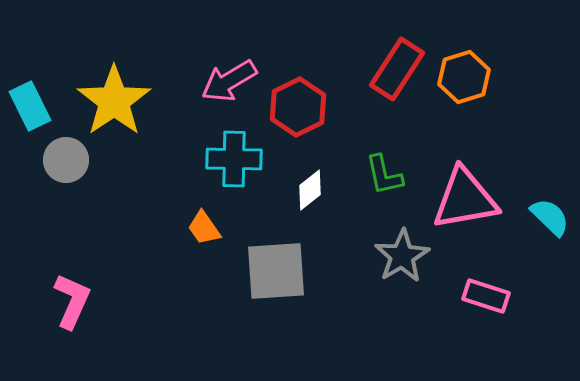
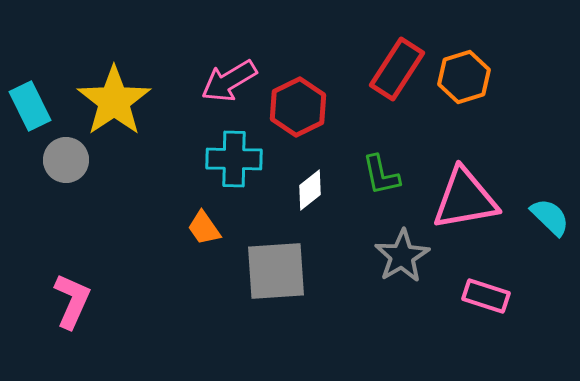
green L-shape: moved 3 px left
